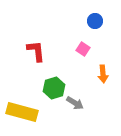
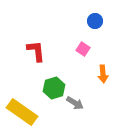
yellow rectangle: rotated 20 degrees clockwise
